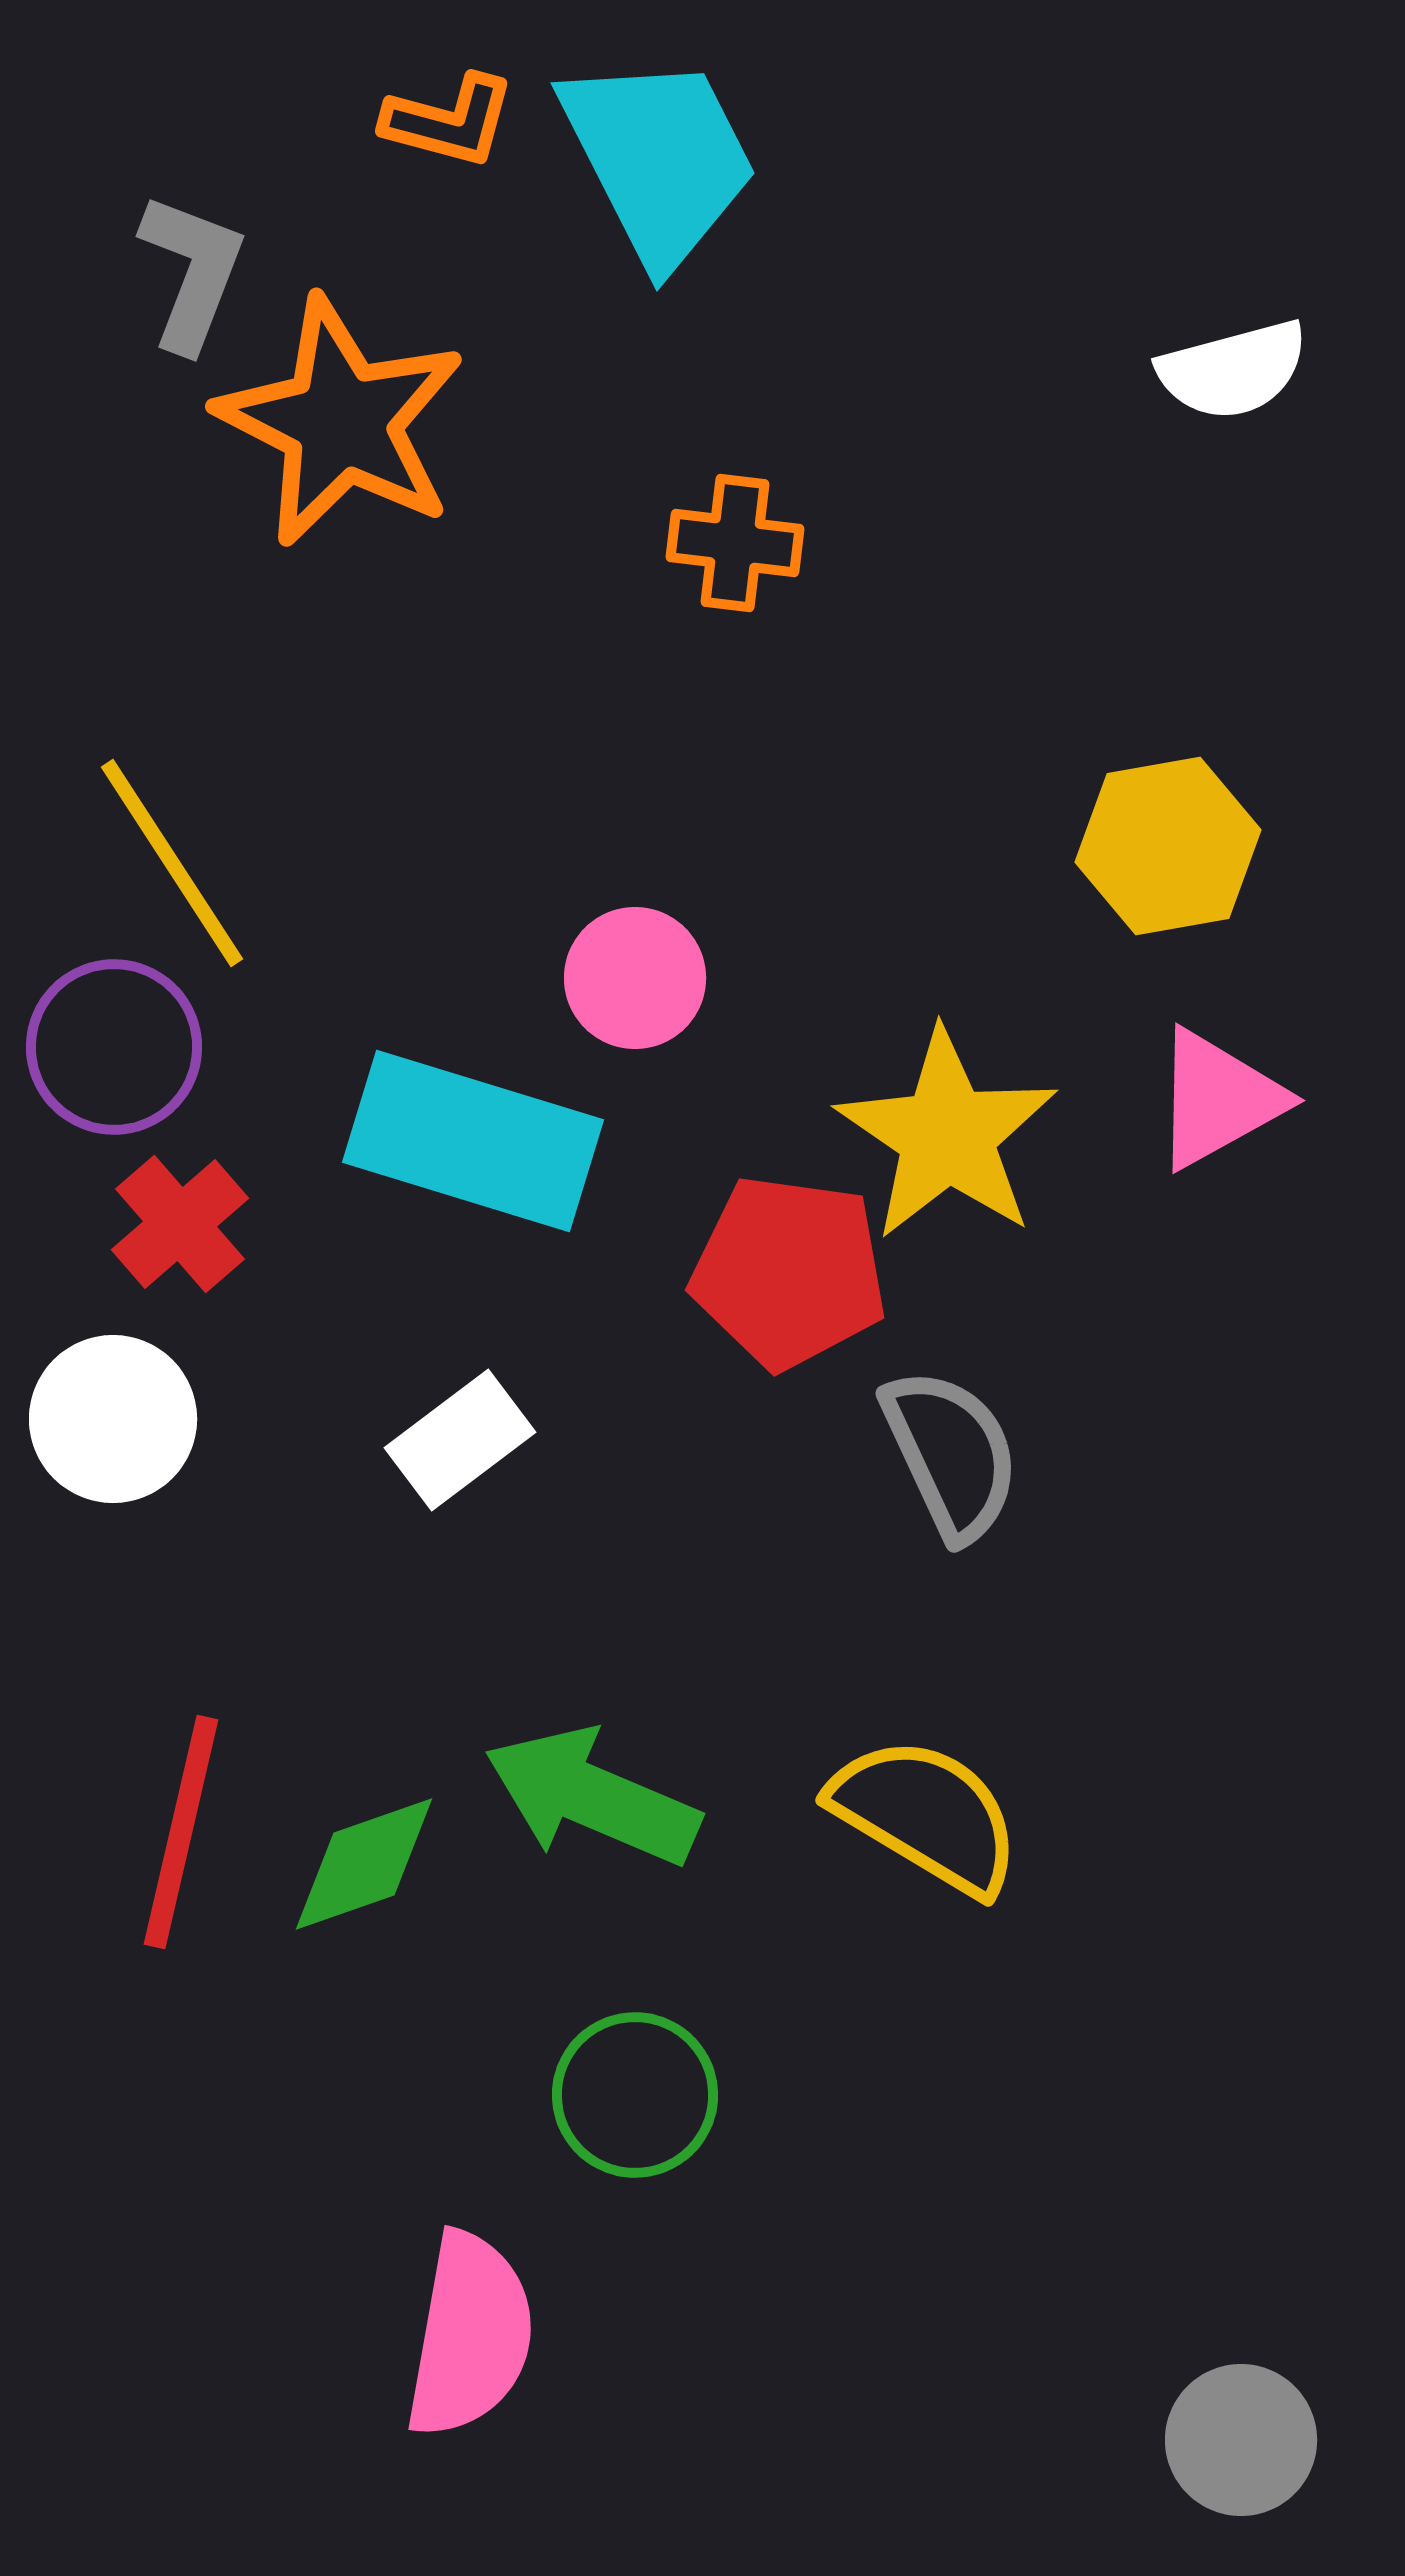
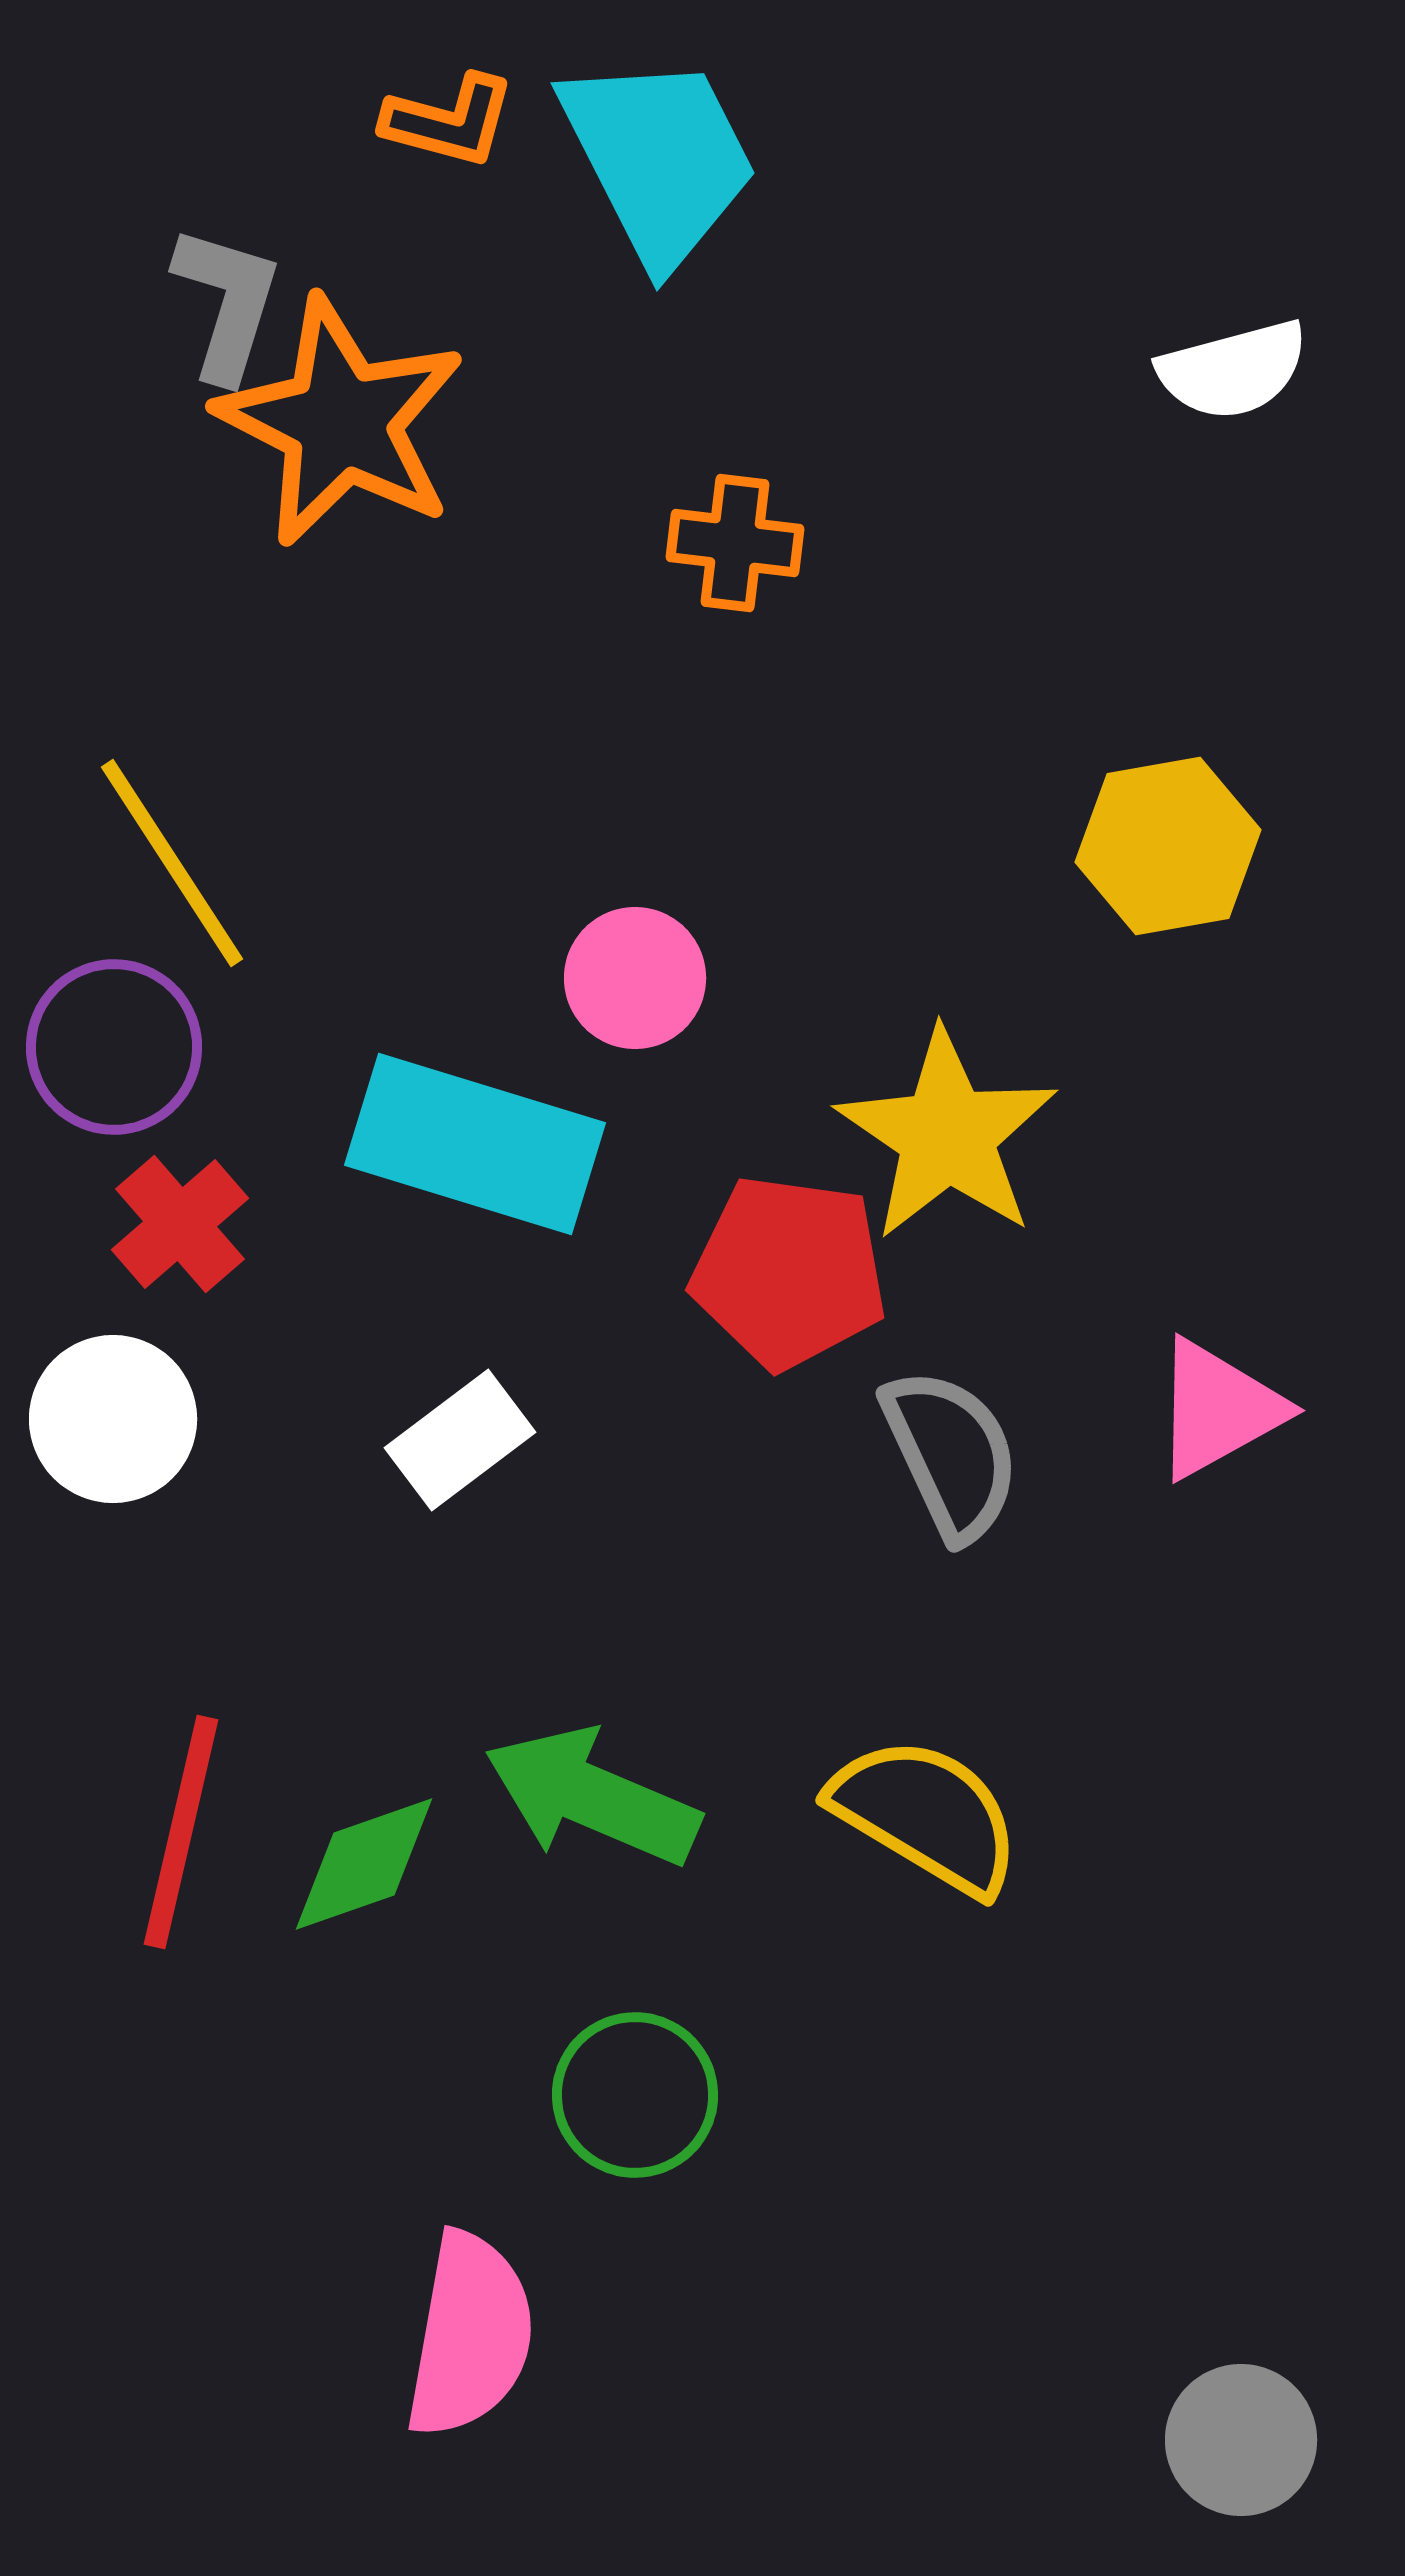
gray L-shape: moved 35 px right, 31 px down; rotated 4 degrees counterclockwise
pink triangle: moved 310 px down
cyan rectangle: moved 2 px right, 3 px down
